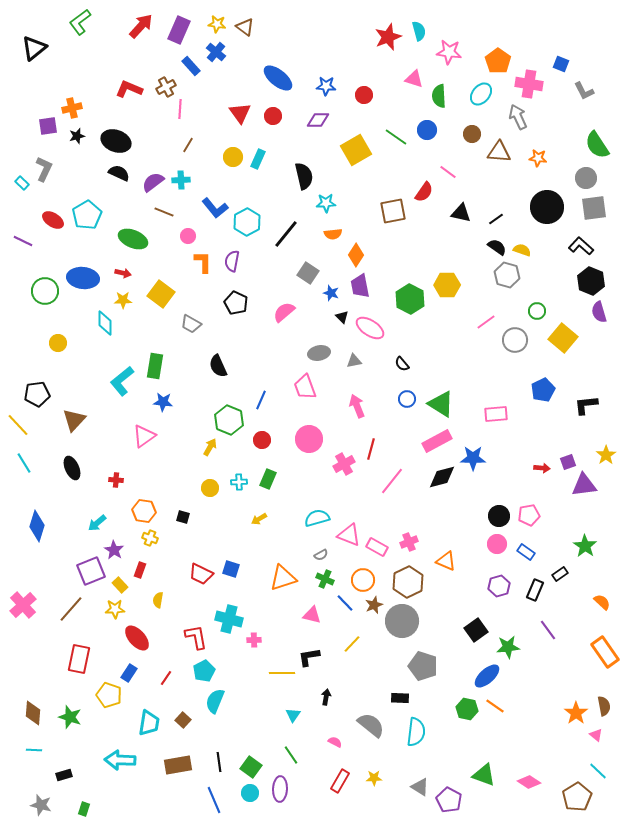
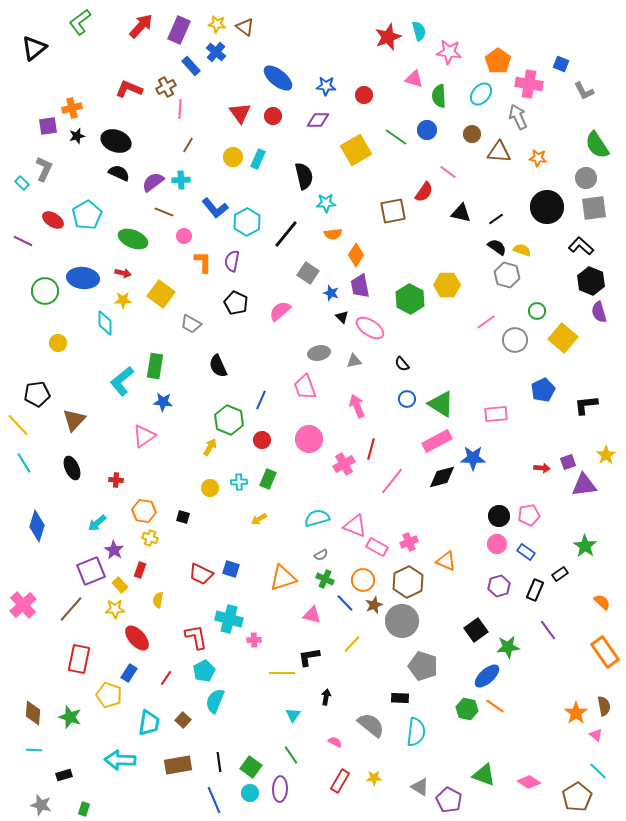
pink circle at (188, 236): moved 4 px left
pink semicircle at (284, 312): moved 4 px left, 1 px up
pink triangle at (349, 535): moved 6 px right, 9 px up
